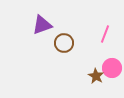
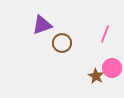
brown circle: moved 2 px left
